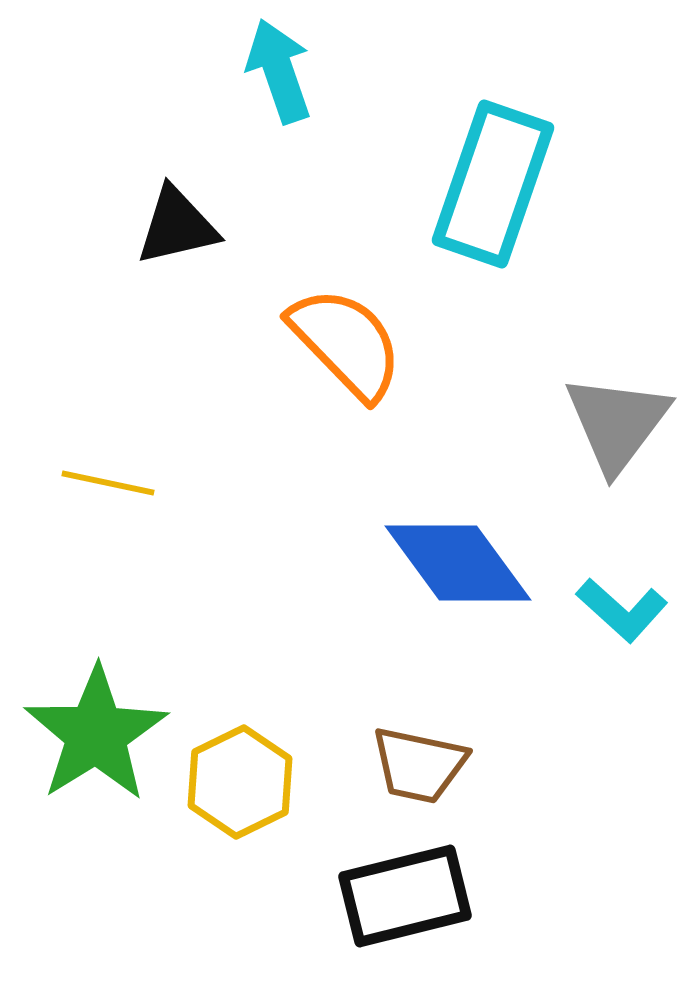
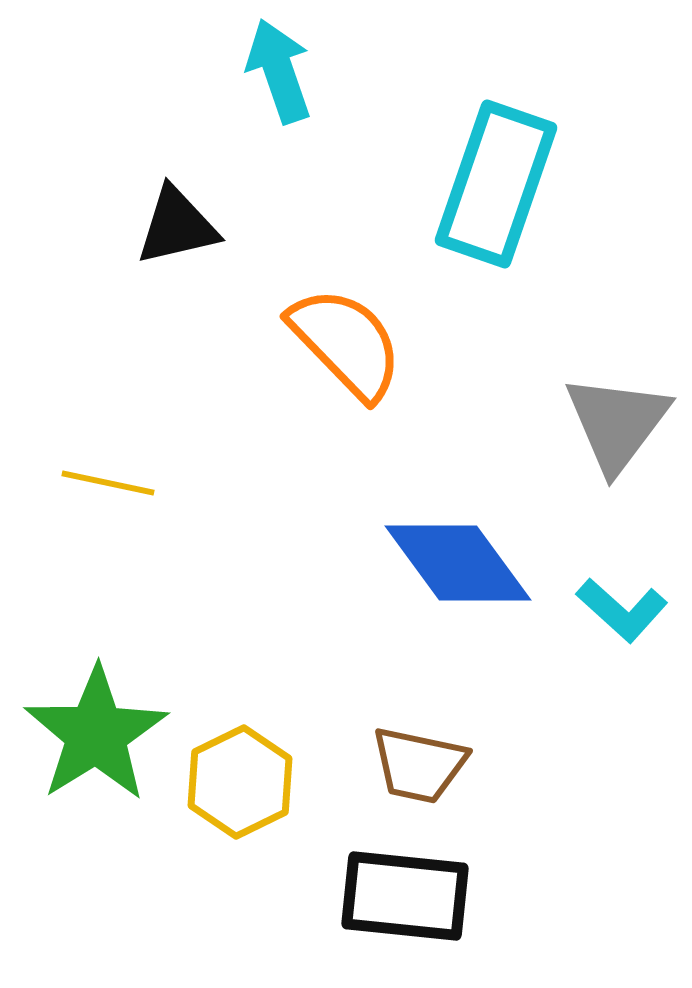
cyan rectangle: moved 3 px right
black rectangle: rotated 20 degrees clockwise
